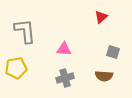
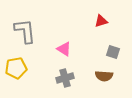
red triangle: moved 4 px down; rotated 24 degrees clockwise
pink triangle: rotated 28 degrees clockwise
